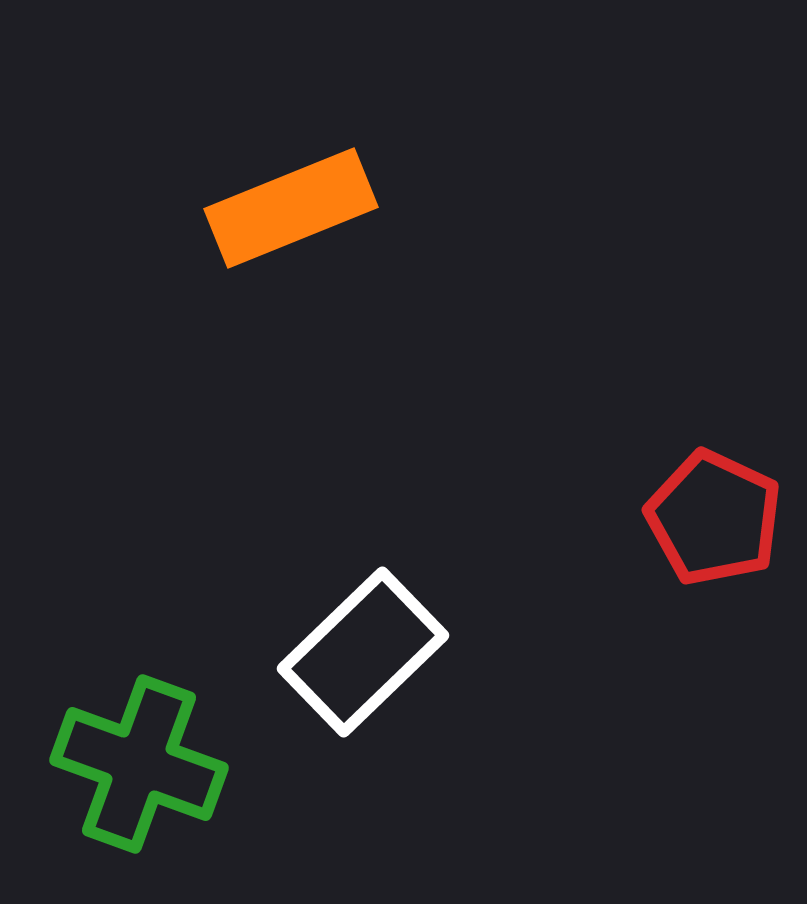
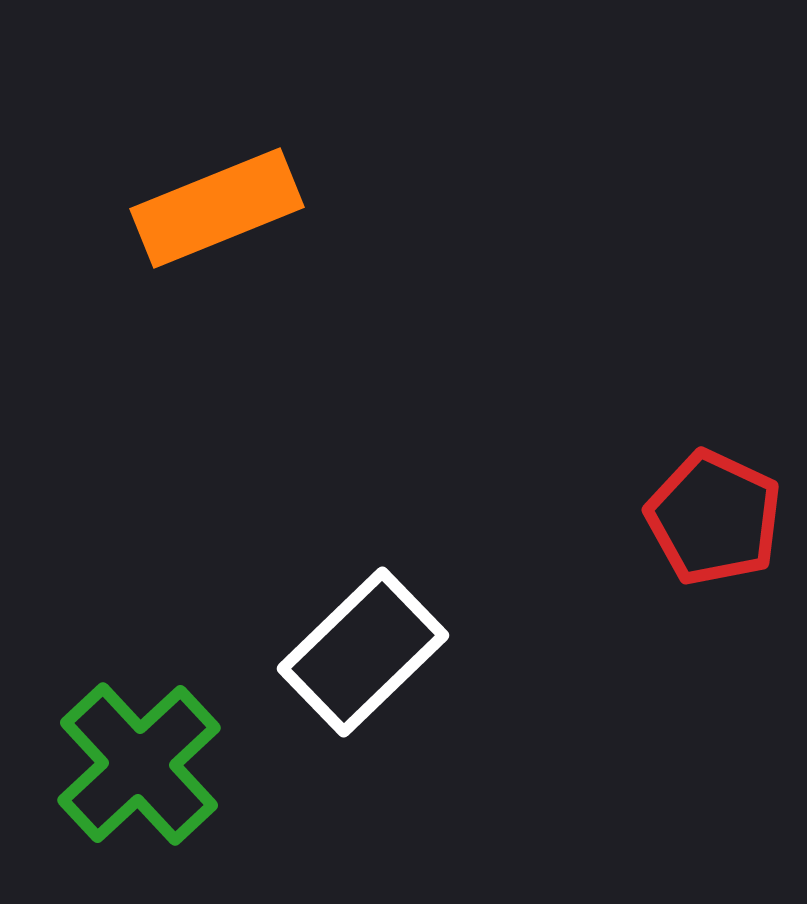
orange rectangle: moved 74 px left
green cross: rotated 27 degrees clockwise
